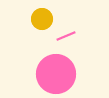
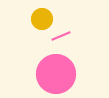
pink line: moved 5 px left
